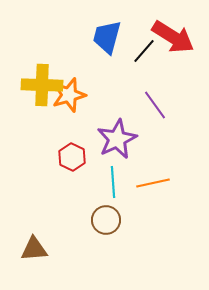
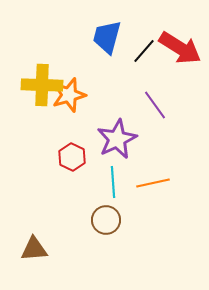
red arrow: moved 7 px right, 11 px down
